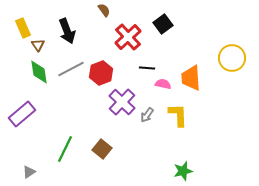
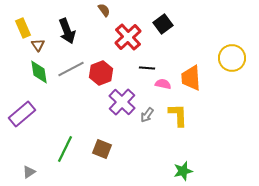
brown square: rotated 18 degrees counterclockwise
